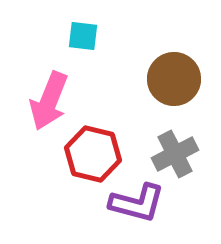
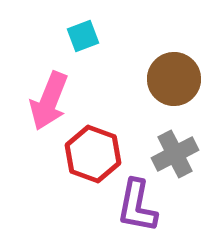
cyan square: rotated 28 degrees counterclockwise
red hexagon: rotated 6 degrees clockwise
purple L-shape: moved 3 px down; rotated 86 degrees clockwise
